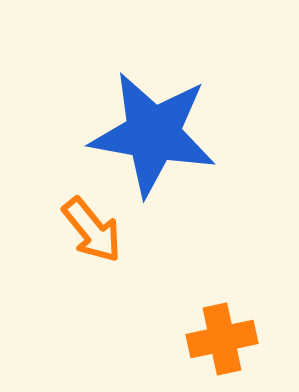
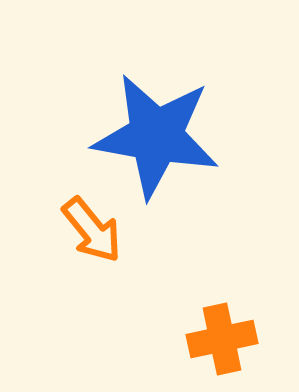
blue star: moved 3 px right, 2 px down
